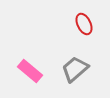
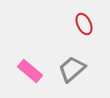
gray trapezoid: moved 3 px left
